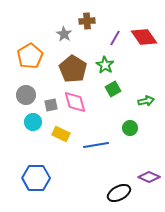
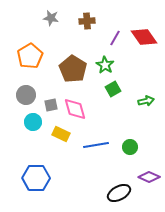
gray star: moved 13 px left, 16 px up; rotated 21 degrees counterclockwise
pink diamond: moved 7 px down
green circle: moved 19 px down
